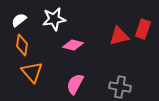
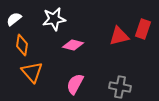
white semicircle: moved 5 px left, 1 px up
